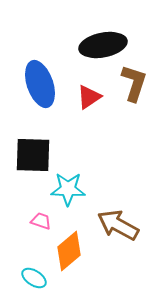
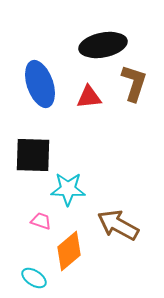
red triangle: rotated 28 degrees clockwise
